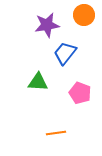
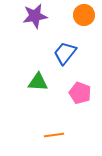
purple star: moved 12 px left, 9 px up
orange line: moved 2 px left, 2 px down
